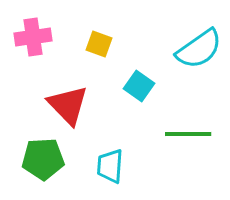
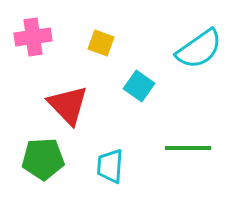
yellow square: moved 2 px right, 1 px up
green line: moved 14 px down
